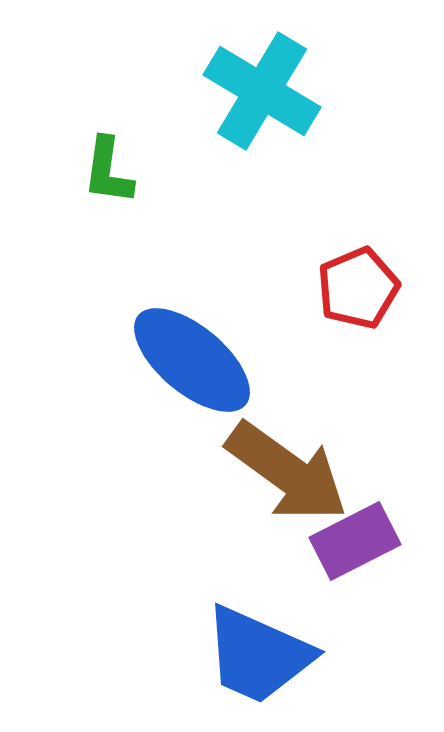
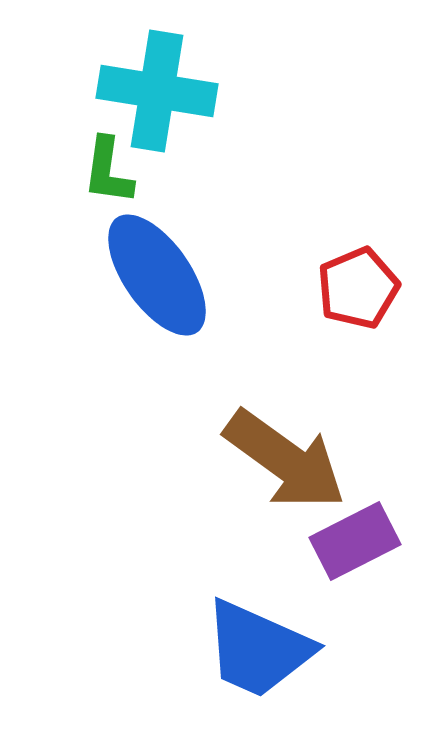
cyan cross: moved 105 px left; rotated 22 degrees counterclockwise
blue ellipse: moved 35 px left, 85 px up; rotated 15 degrees clockwise
brown arrow: moved 2 px left, 12 px up
blue trapezoid: moved 6 px up
